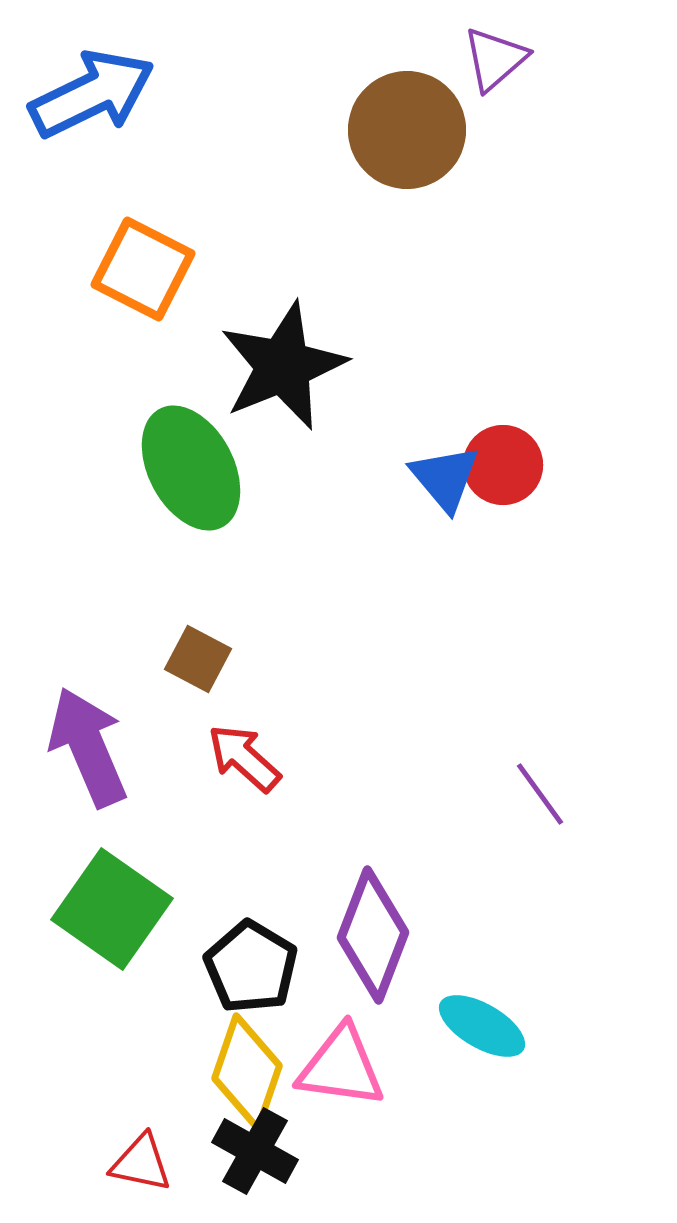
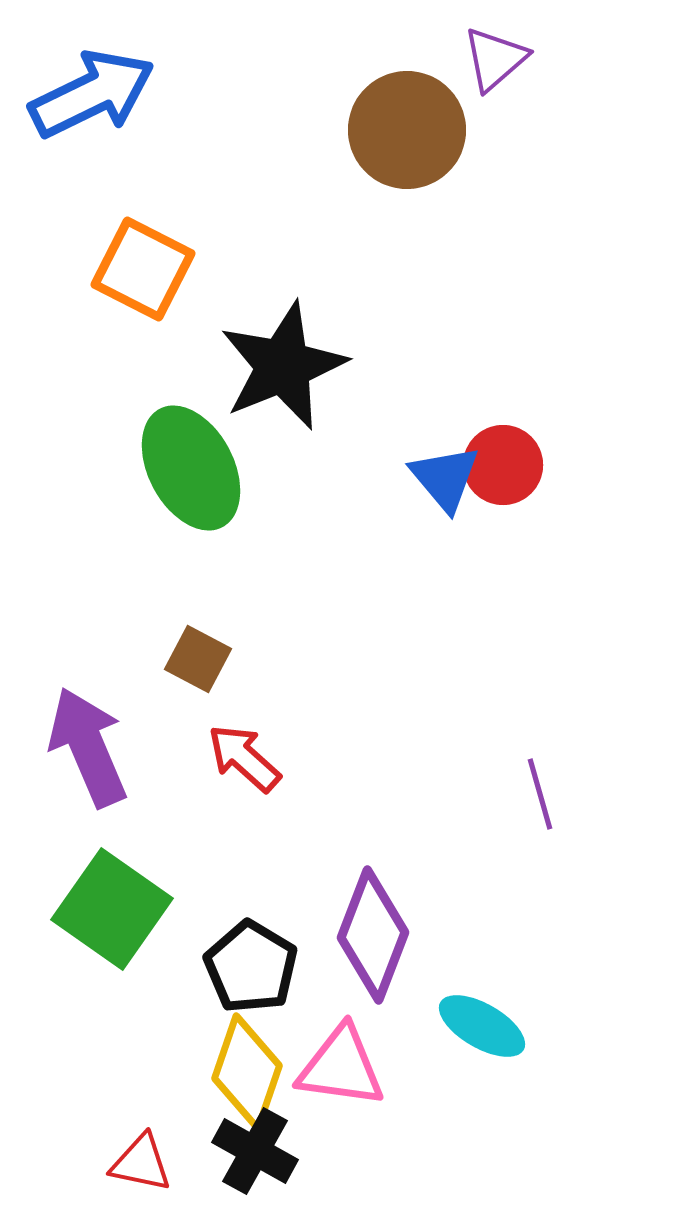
purple line: rotated 20 degrees clockwise
